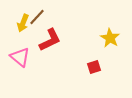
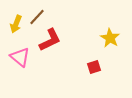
yellow arrow: moved 7 px left, 1 px down
